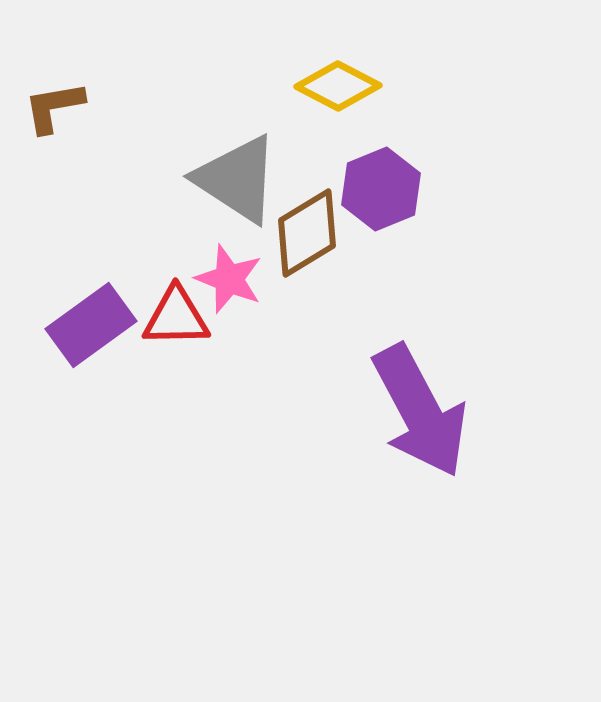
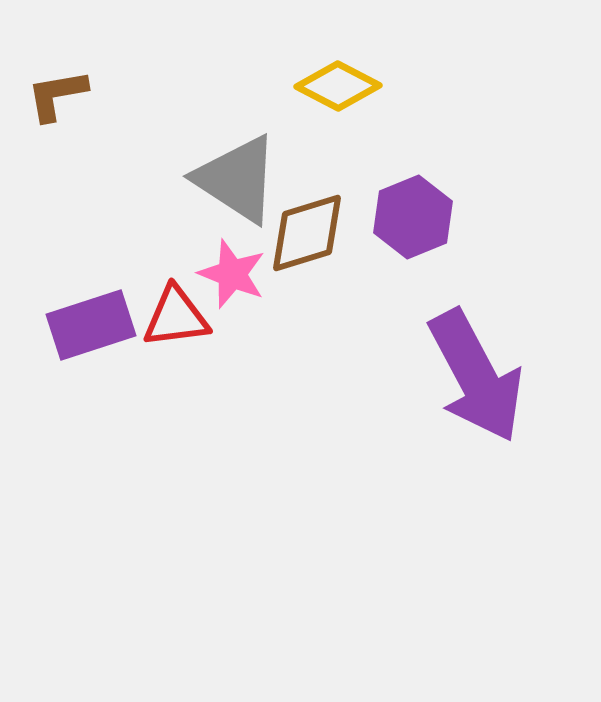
brown L-shape: moved 3 px right, 12 px up
purple hexagon: moved 32 px right, 28 px down
brown diamond: rotated 14 degrees clockwise
pink star: moved 3 px right, 5 px up
red triangle: rotated 6 degrees counterclockwise
purple rectangle: rotated 18 degrees clockwise
purple arrow: moved 56 px right, 35 px up
